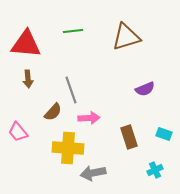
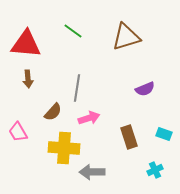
green line: rotated 42 degrees clockwise
gray line: moved 6 px right, 2 px up; rotated 28 degrees clockwise
pink arrow: rotated 15 degrees counterclockwise
pink trapezoid: rotated 10 degrees clockwise
yellow cross: moved 4 px left
gray arrow: moved 1 px left, 1 px up; rotated 10 degrees clockwise
